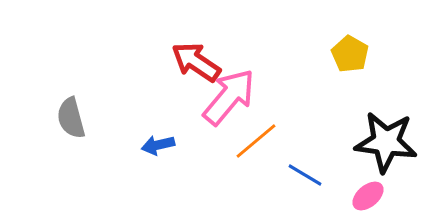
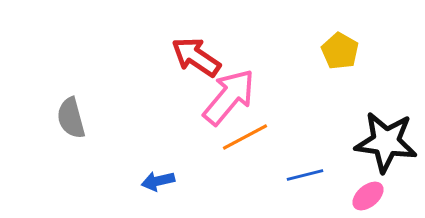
yellow pentagon: moved 10 px left, 3 px up
red arrow: moved 5 px up
orange line: moved 11 px left, 4 px up; rotated 12 degrees clockwise
blue arrow: moved 36 px down
blue line: rotated 45 degrees counterclockwise
